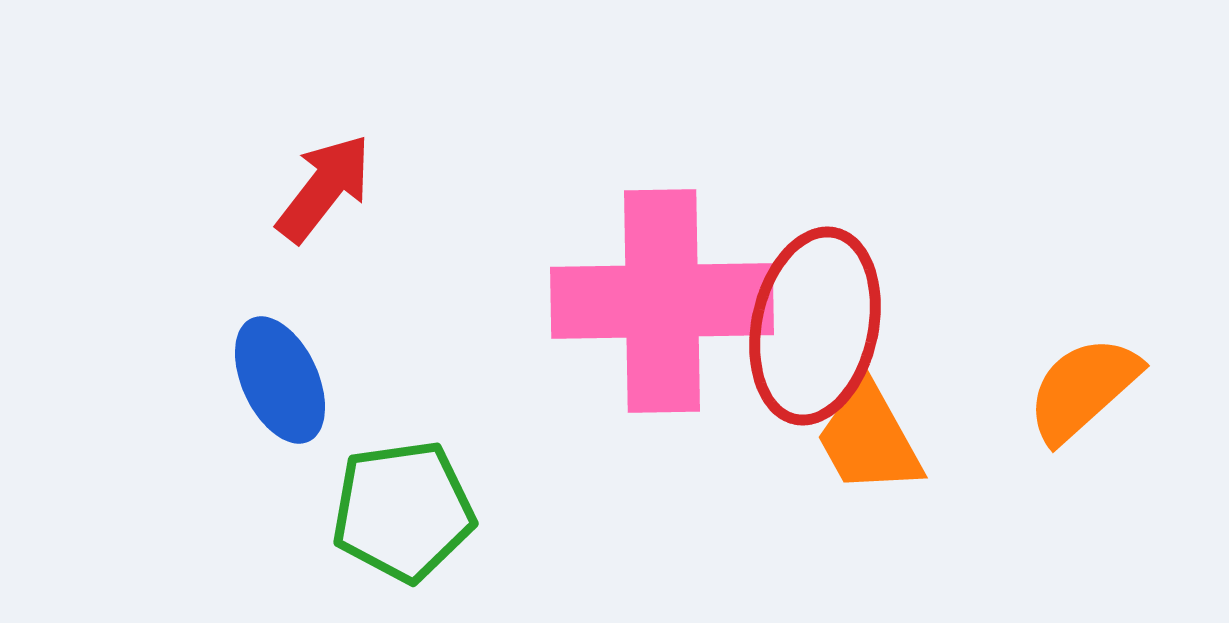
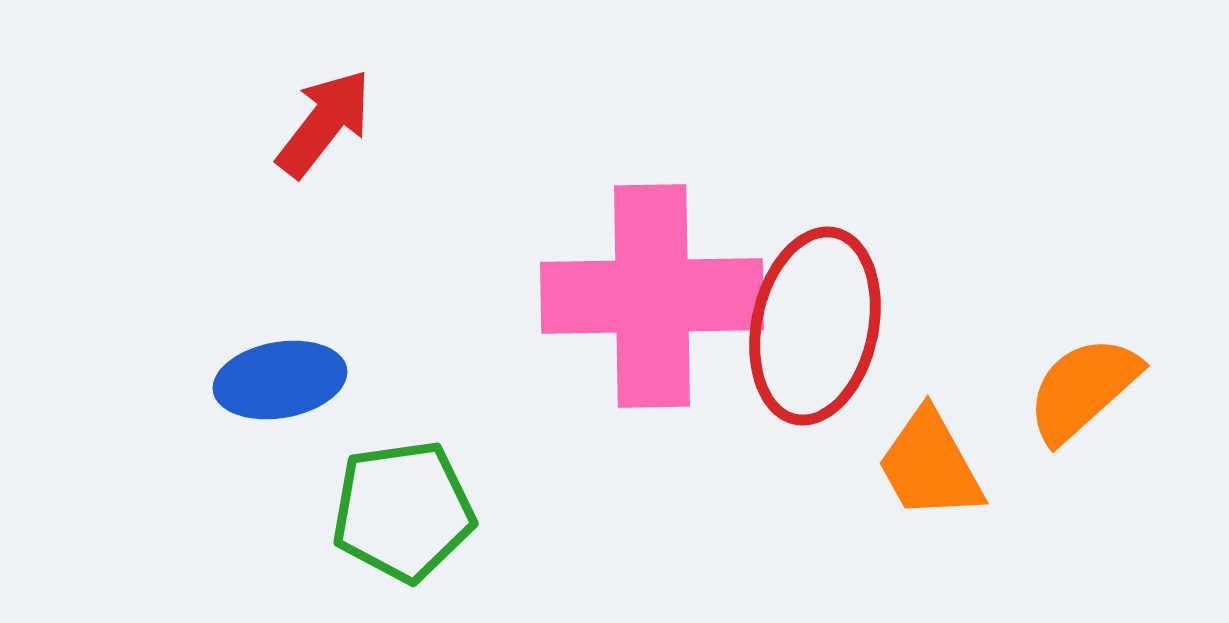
red arrow: moved 65 px up
pink cross: moved 10 px left, 5 px up
blue ellipse: rotated 75 degrees counterclockwise
orange trapezoid: moved 61 px right, 26 px down
